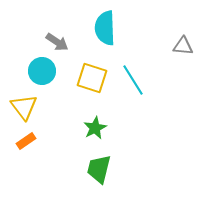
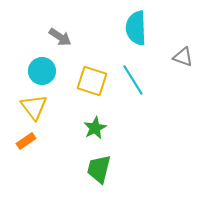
cyan semicircle: moved 31 px right
gray arrow: moved 3 px right, 5 px up
gray triangle: moved 11 px down; rotated 15 degrees clockwise
yellow square: moved 3 px down
yellow triangle: moved 10 px right
